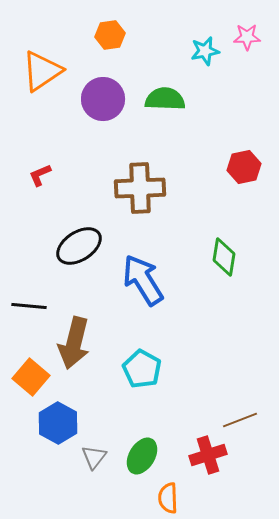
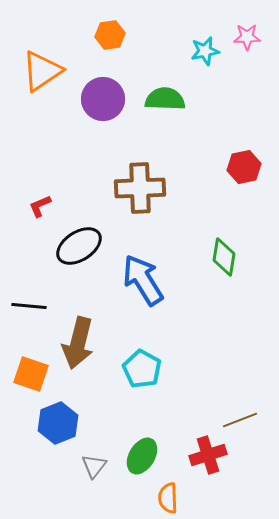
red L-shape: moved 31 px down
brown arrow: moved 4 px right
orange square: moved 3 px up; rotated 21 degrees counterclockwise
blue hexagon: rotated 9 degrees clockwise
gray triangle: moved 9 px down
